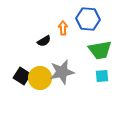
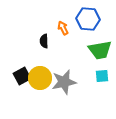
orange arrow: rotated 24 degrees counterclockwise
black semicircle: rotated 120 degrees clockwise
gray star: moved 2 px right, 10 px down
black square: rotated 30 degrees clockwise
